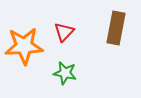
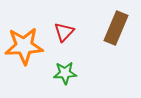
brown rectangle: rotated 12 degrees clockwise
green star: rotated 15 degrees counterclockwise
